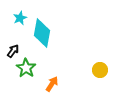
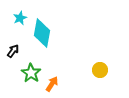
green star: moved 5 px right, 5 px down
